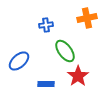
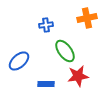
red star: rotated 25 degrees clockwise
